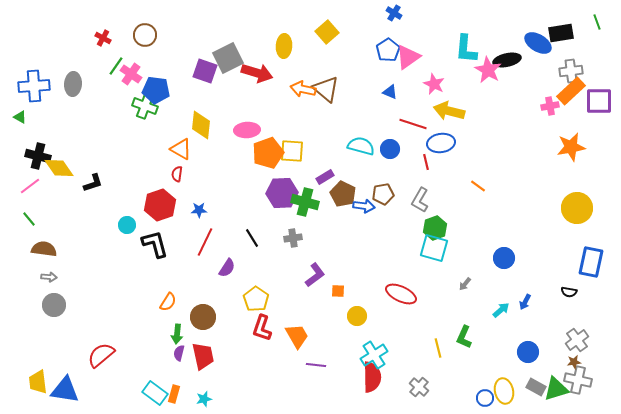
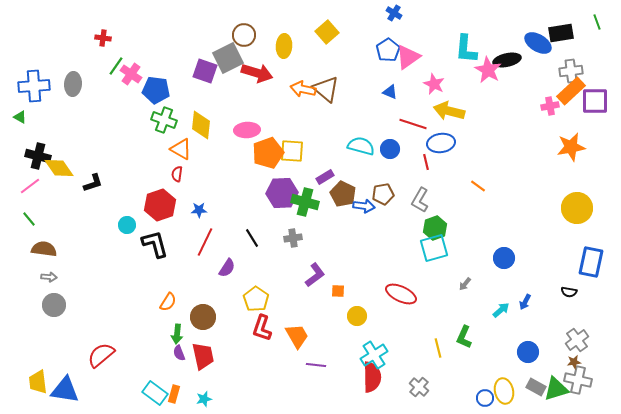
brown circle at (145, 35): moved 99 px right
red cross at (103, 38): rotated 21 degrees counterclockwise
purple square at (599, 101): moved 4 px left
green cross at (145, 106): moved 19 px right, 14 px down
cyan square at (434, 248): rotated 32 degrees counterclockwise
purple semicircle at (179, 353): rotated 35 degrees counterclockwise
